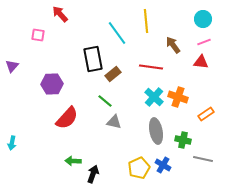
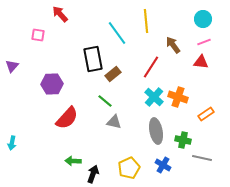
red line: rotated 65 degrees counterclockwise
gray line: moved 1 px left, 1 px up
yellow pentagon: moved 10 px left
